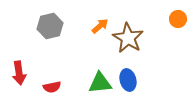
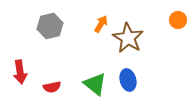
orange circle: moved 1 px down
orange arrow: moved 1 px right, 2 px up; rotated 18 degrees counterclockwise
red arrow: moved 1 px right, 1 px up
green triangle: moved 5 px left, 1 px down; rotated 45 degrees clockwise
